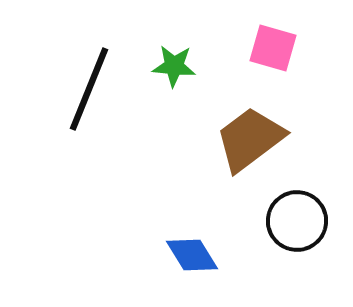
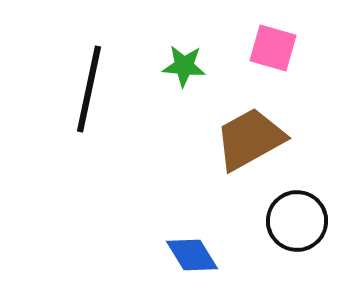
green star: moved 10 px right
black line: rotated 10 degrees counterclockwise
brown trapezoid: rotated 8 degrees clockwise
